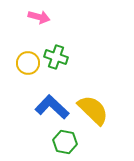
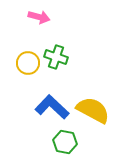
yellow semicircle: rotated 16 degrees counterclockwise
